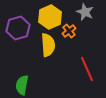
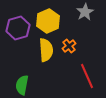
gray star: rotated 18 degrees clockwise
yellow hexagon: moved 2 px left, 4 px down
orange cross: moved 15 px down
yellow semicircle: moved 2 px left, 5 px down
red line: moved 7 px down
